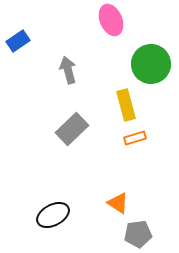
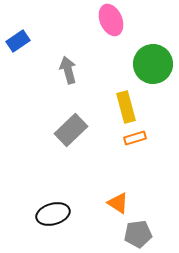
green circle: moved 2 px right
yellow rectangle: moved 2 px down
gray rectangle: moved 1 px left, 1 px down
black ellipse: moved 1 px up; rotated 12 degrees clockwise
